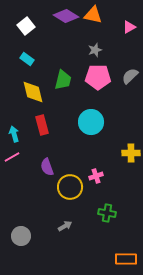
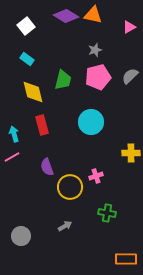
pink pentagon: rotated 15 degrees counterclockwise
